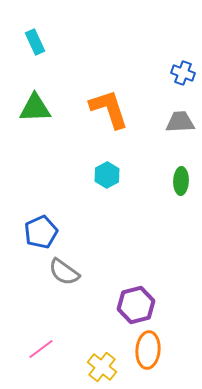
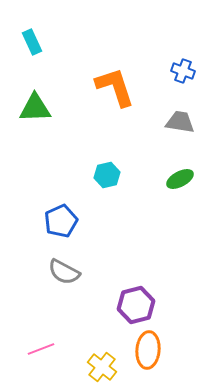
cyan rectangle: moved 3 px left
blue cross: moved 2 px up
orange L-shape: moved 6 px right, 22 px up
gray trapezoid: rotated 12 degrees clockwise
cyan hexagon: rotated 15 degrees clockwise
green ellipse: moved 1 px left, 2 px up; rotated 60 degrees clockwise
blue pentagon: moved 20 px right, 11 px up
gray semicircle: rotated 8 degrees counterclockwise
pink line: rotated 16 degrees clockwise
